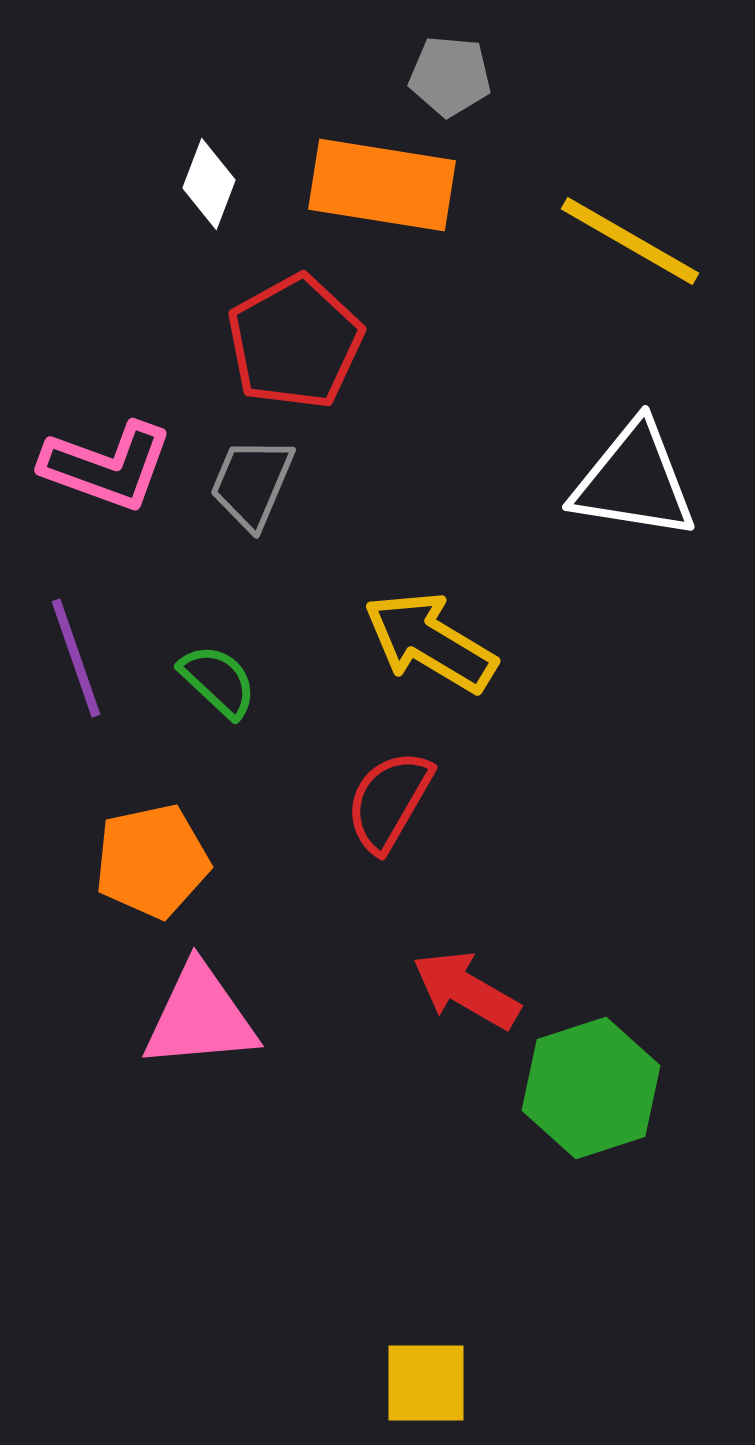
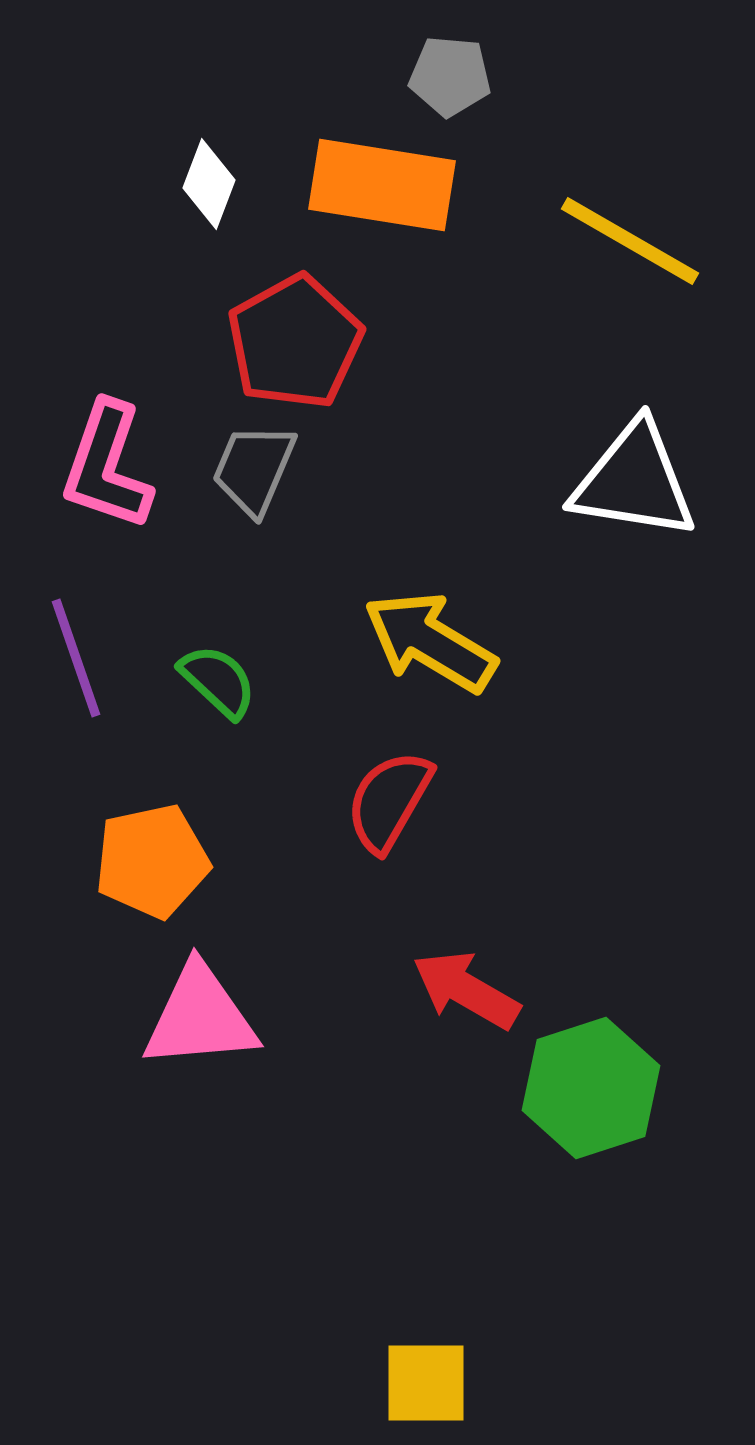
pink L-shape: rotated 89 degrees clockwise
gray trapezoid: moved 2 px right, 14 px up
